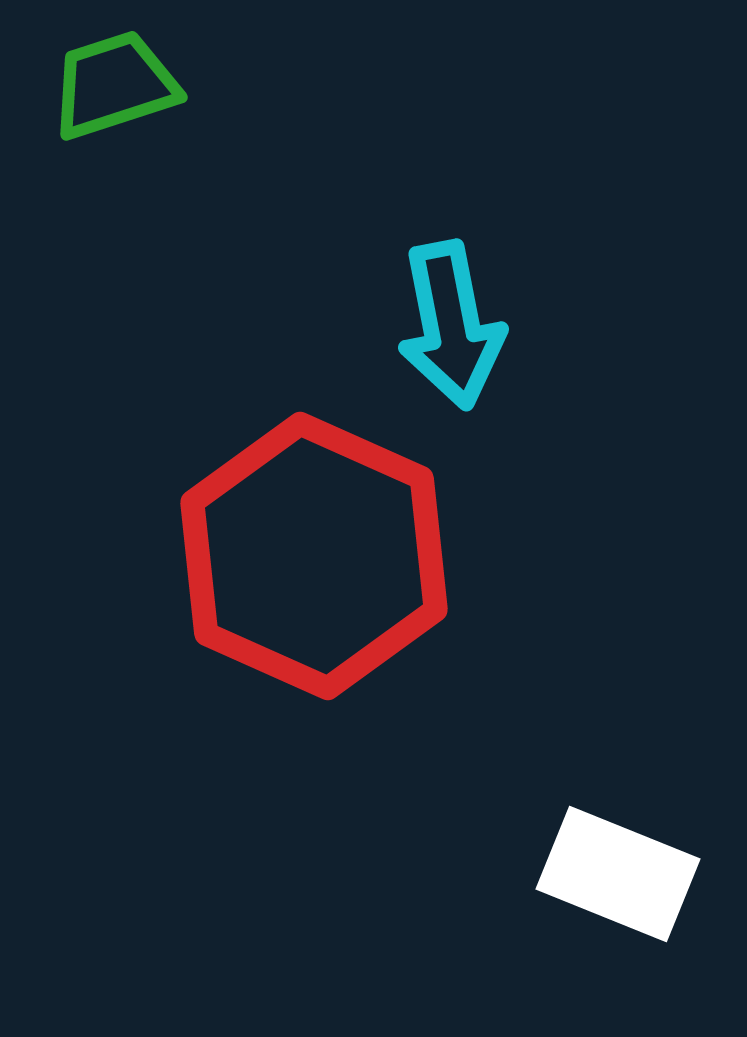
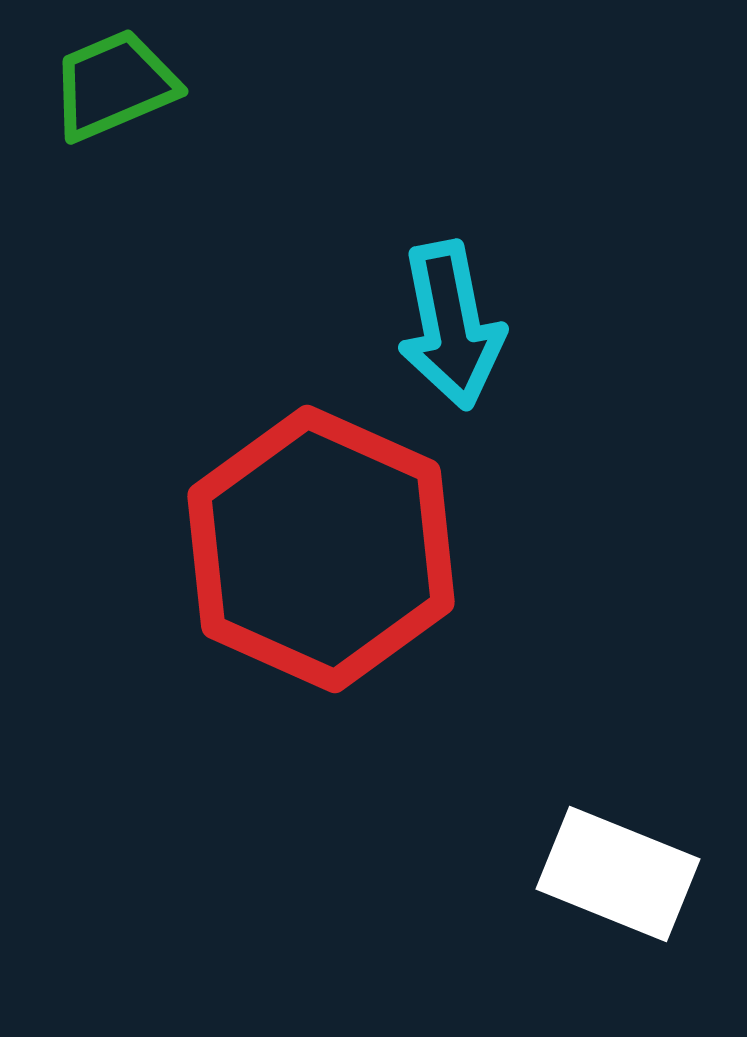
green trapezoid: rotated 5 degrees counterclockwise
red hexagon: moved 7 px right, 7 px up
